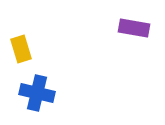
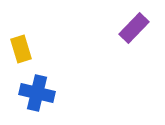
purple rectangle: rotated 56 degrees counterclockwise
